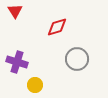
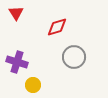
red triangle: moved 1 px right, 2 px down
gray circle: moved 3 px left, 2 px up
yellow circle: moved 2 px left
